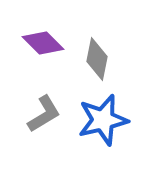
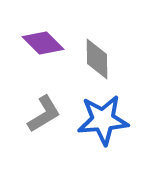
gray diamond: rotated 12 degrees counterclockwise
blue star: rotated 9 degrees clockwise
